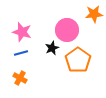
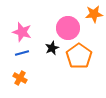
pink circle: moved 1 px right, 2 px up
blue line: moved 1 px right
orange pentagon: moved 1 px right, 4 px up
